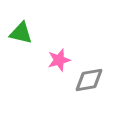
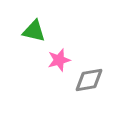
green triangle: moved 13 px right, 2 px up
